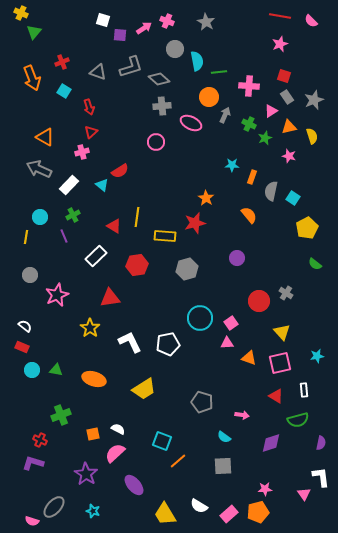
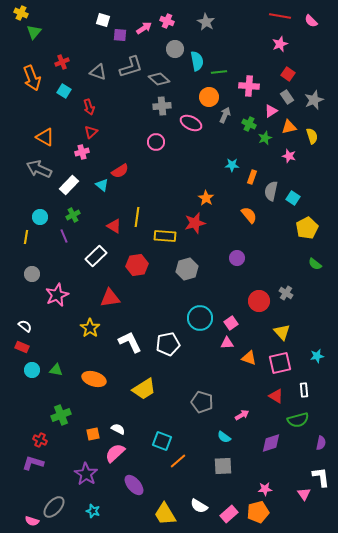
red square at (284, 76): moved 4 px right, 2 px up; rotated 16 degrees clockwise
gray circle at (30, 275): moved 2 px right, 1 px up
pink arrow at (242, 415): rotated 40 degrees counterclockwise
